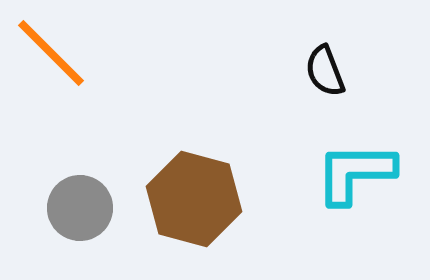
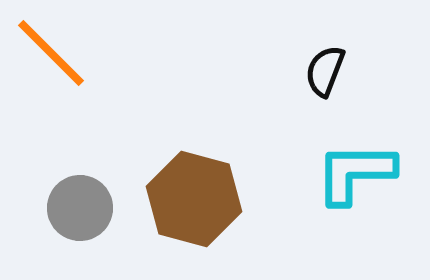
black semicircle: rotated 42 degrees clockwise
